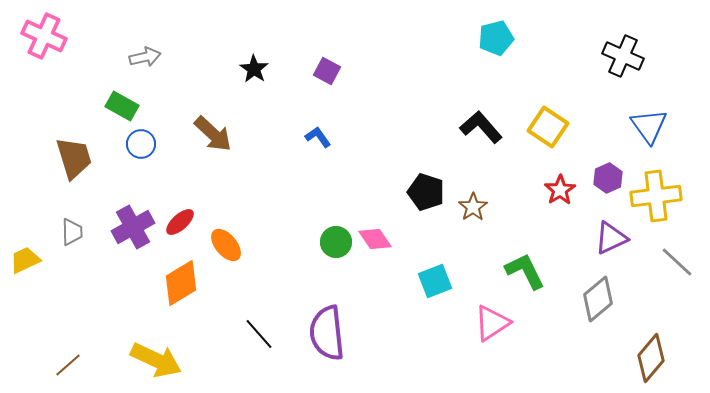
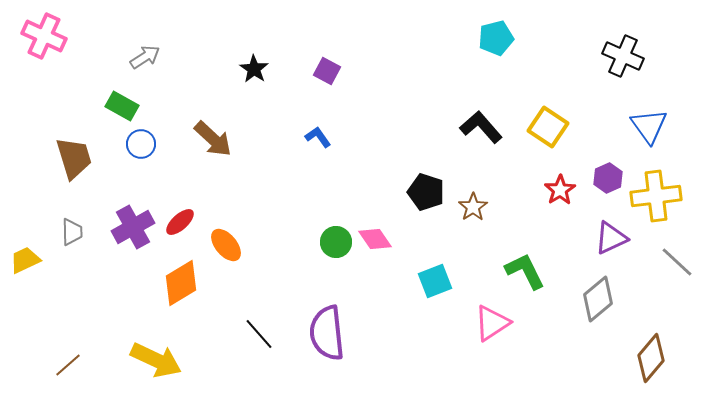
gray arrow: rotated 20 degrees counterclockwise
brown arrow: moved 5 px down
